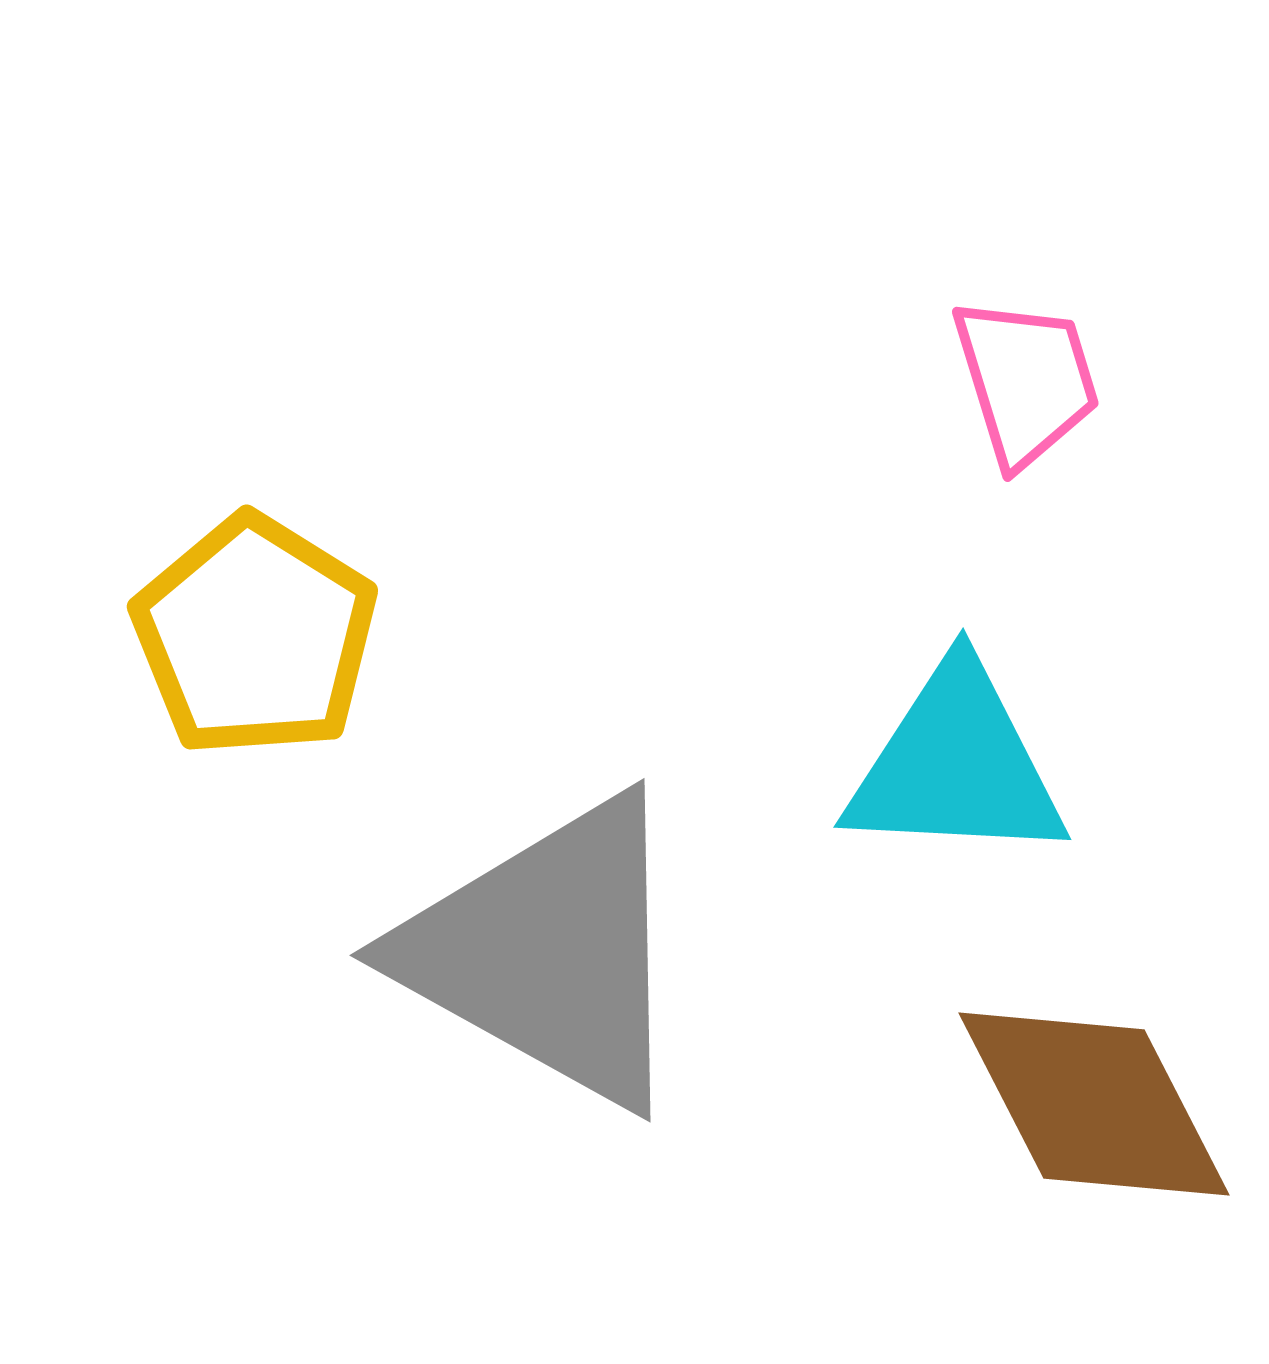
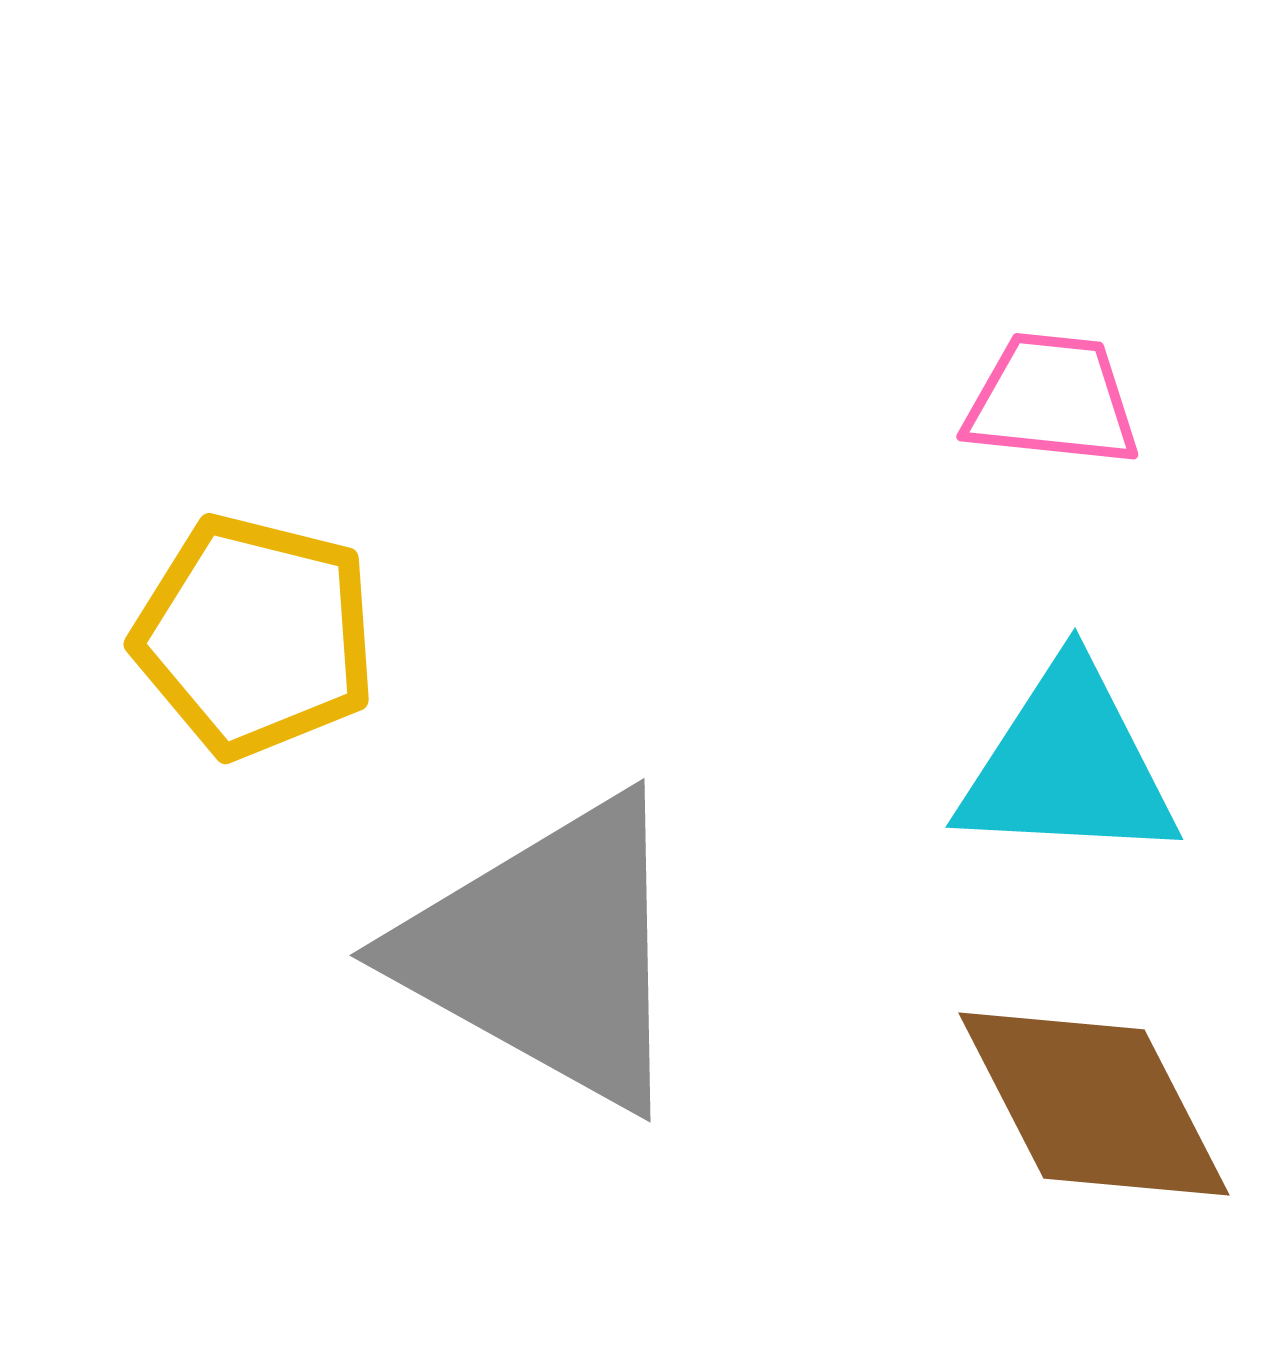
pink trapezoid: moved 26 px right, 19 px down; rotated 67 degrees counterclockwise
yellow pentagon: rotated 18 degrees counterclockwise
cyan triangle: moved 112 px right
